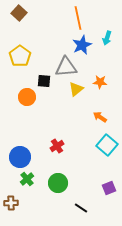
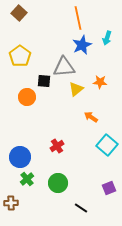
gray triangle: moved 2 px left
orange arrow: moved 9 px left
